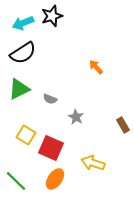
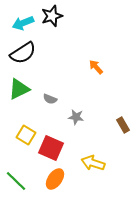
gray star: rotated 21 degrees counterclockwise
